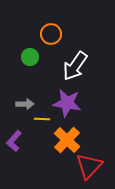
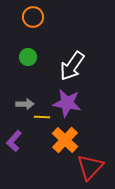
orange circle: moved 18 px left, 17 px up
green circle: moved 2 px left
white arrow: moved 3 px left
yellow line: moved 2 px up
orange cross: moved 2 px left
red triangle: moved 1 px right, 1 px down
